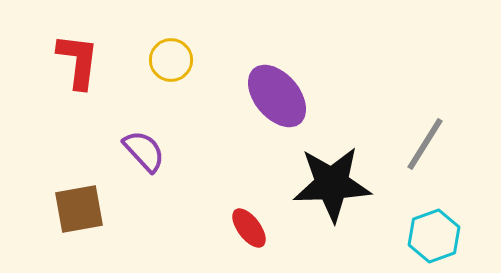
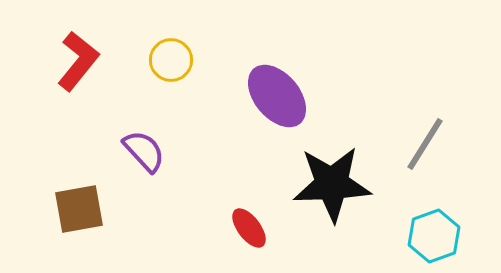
red L-shape: rotated 32 degrees clockwise
